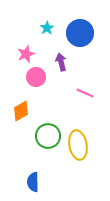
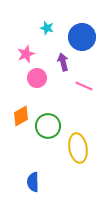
cyan star: rotated 24 degrees counterclockwise
blue circle: moved 2 px right, 4 px down
purple arrow: moved 2 px right
pink circle: moved 1 px right, 1 px down
pink line: moved 1 px left, 7 px up
orange diamond: moved 5 px down
green circle: moved 10 px up
yellow ellipse: moved 3 px down
